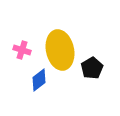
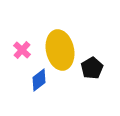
pink cross: rotated 24 degrees clockwise
